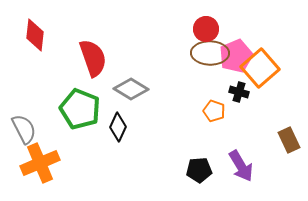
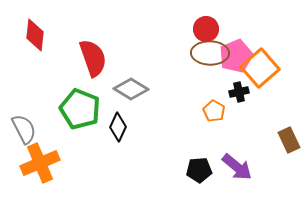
black cross: rotated 30 degrees counterclockwise
orange pentagon: rotated 10 degrees clockwise
purple arrow: moved 4 px left, 1 px down; rotated 20 degrees counterclockwise
